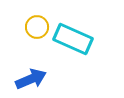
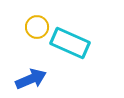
cyan rectangle: moved 3 px left, 4 px down
